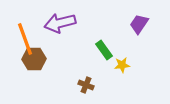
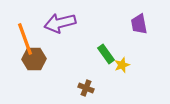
purple trapezoid: rotated 45 degrees counterclockwise
green rectangle: moved 2 px right, 4 px down
yellow star: rotated 14 degrees counterclockwise
brown cross: moved 3 px down
